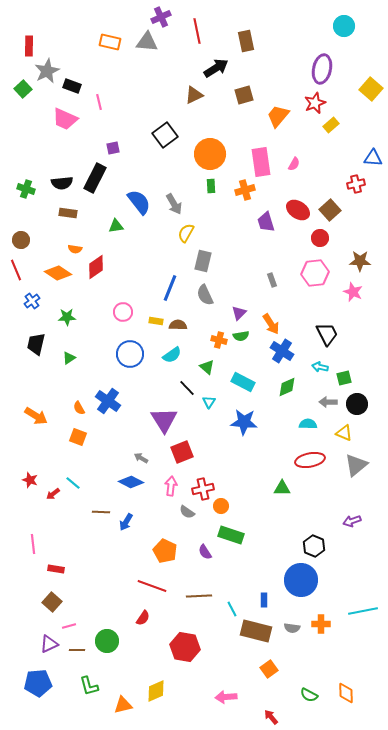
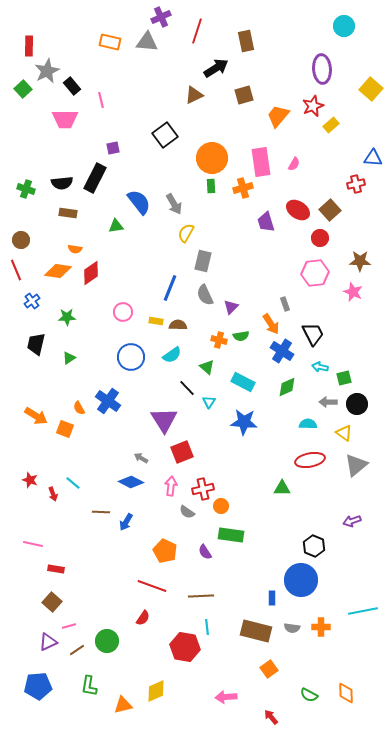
red line at (197, 31): rotated 30 degrees clockwise
purple ellipse at (322, 69): rotated 16 degrees counterclockwise
black rectangle at (72, 86): rotated 30 degrees clockwise
pink line at (99, 102): moved 2 px right, 2 px up
red star at (315, 103): moved 2 px left, 3 px down
pink trapezoid at (65, 119): rotated 24 degrees counterclockwise
orange circle at (210, 154): moved 2 px right, 4 px down
orange cross at (245, 190): moved 2 px left, 2 px up
red diamond at (96, 267): moved 5 px left, 6 px down
orange diamond at (58, 273): moved 2 px up; rotated 24 degrees counterclockwise
gray rectangle at (272, 280): moved 13 px right, 24 px down
purple triangle at (239, 313): moved 8 px left, 6 px up
black trapezoid at (327, 334): moved 14 px left
blue circle at (130, 354): moved 1 px right, 3 px down
yellow triangle at (344, 433): rotated 12 degrees clockwise
orange square at (78, 437): moved 13 px left, 8 px up
red arrow at (53, 494): rotated 72 degrees counterclockwise
green rectangle at (231, 535): rotated 10 degrees counterclockwise
pink line at (33, 544): rotated 72 degrees counterclockwise
brown line at (199, 596): moved 2 px right
blue rectangle at (264, 600): moved 8 px right, 2 px up
cyan line at (232, 609): moved 25 px left, 18 px down; rotated 21 degrees clockwise
orange cross at (321, 624): moved 3 px down
purple triangle at (49, 644): moved 1 px left, 2 px up
brown line at (77, 650): rotated 35 degrees counterclockwise
blue pentagon at (38, 683): moved 3 px down
green L-shape at (89, 686): rotated 25 degrees clockwise
